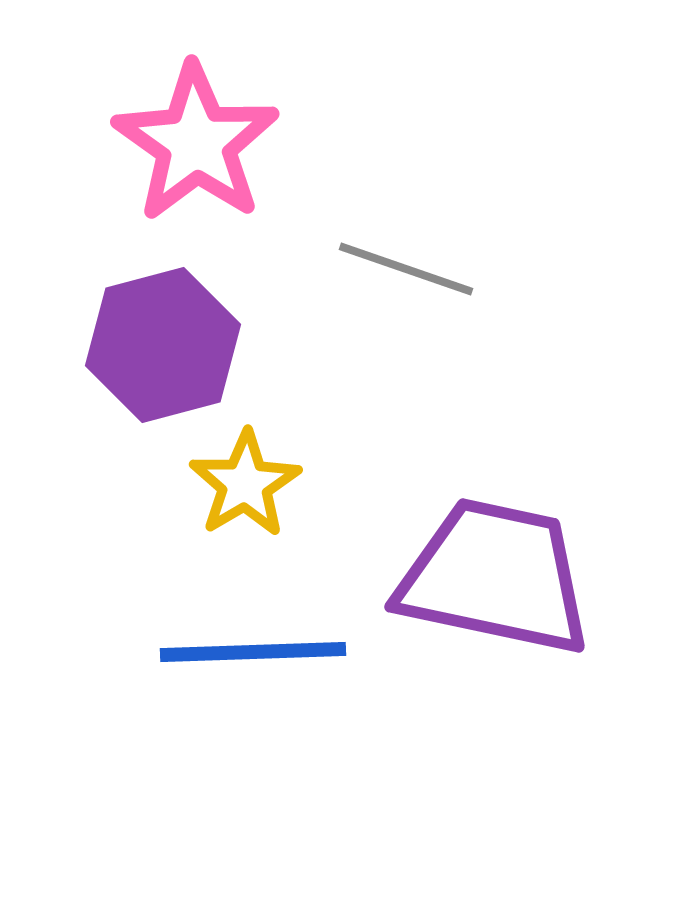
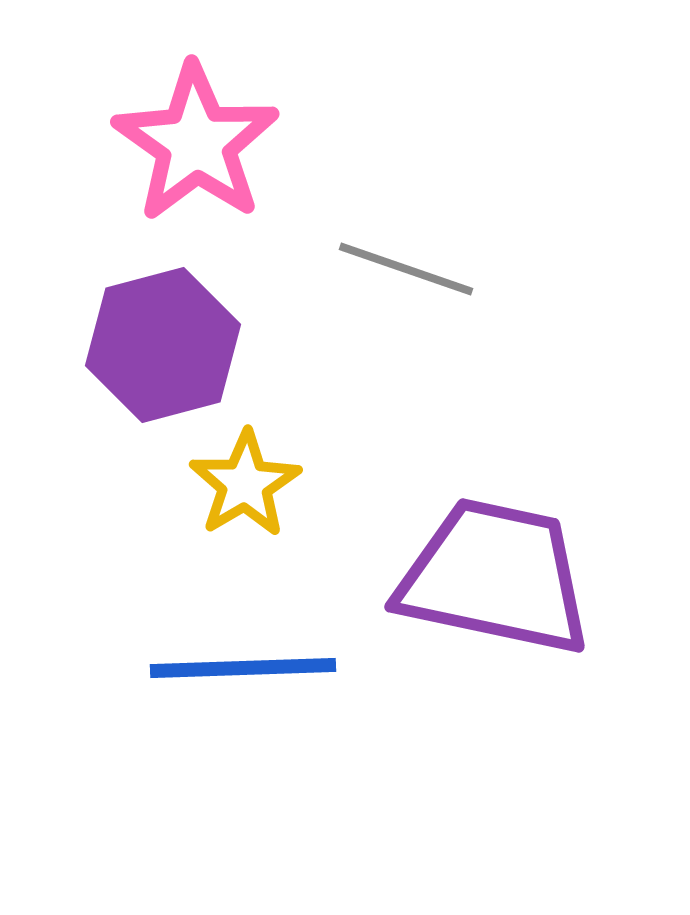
blue line: moved 10 px left, 16 px down
